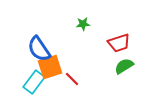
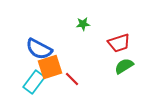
blue semicircle: rotated 28 degrees counterclockwise
